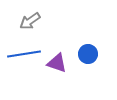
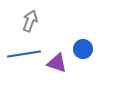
gray arrow: rotated 145 degrees clockwise
blue circle: moved 5 px left, 5 px up
